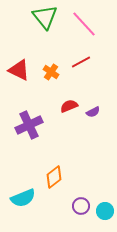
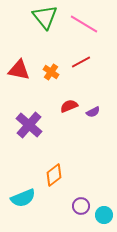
pink line: rotated 16 degrees counterclockwise
red triangle: rotated 15 degrees counterclockwise
purple cross: rotated 24 degrees counterclockwise
orange diamond: moved 2 px up
cyan circle: moved 1 px left, 4 px down
